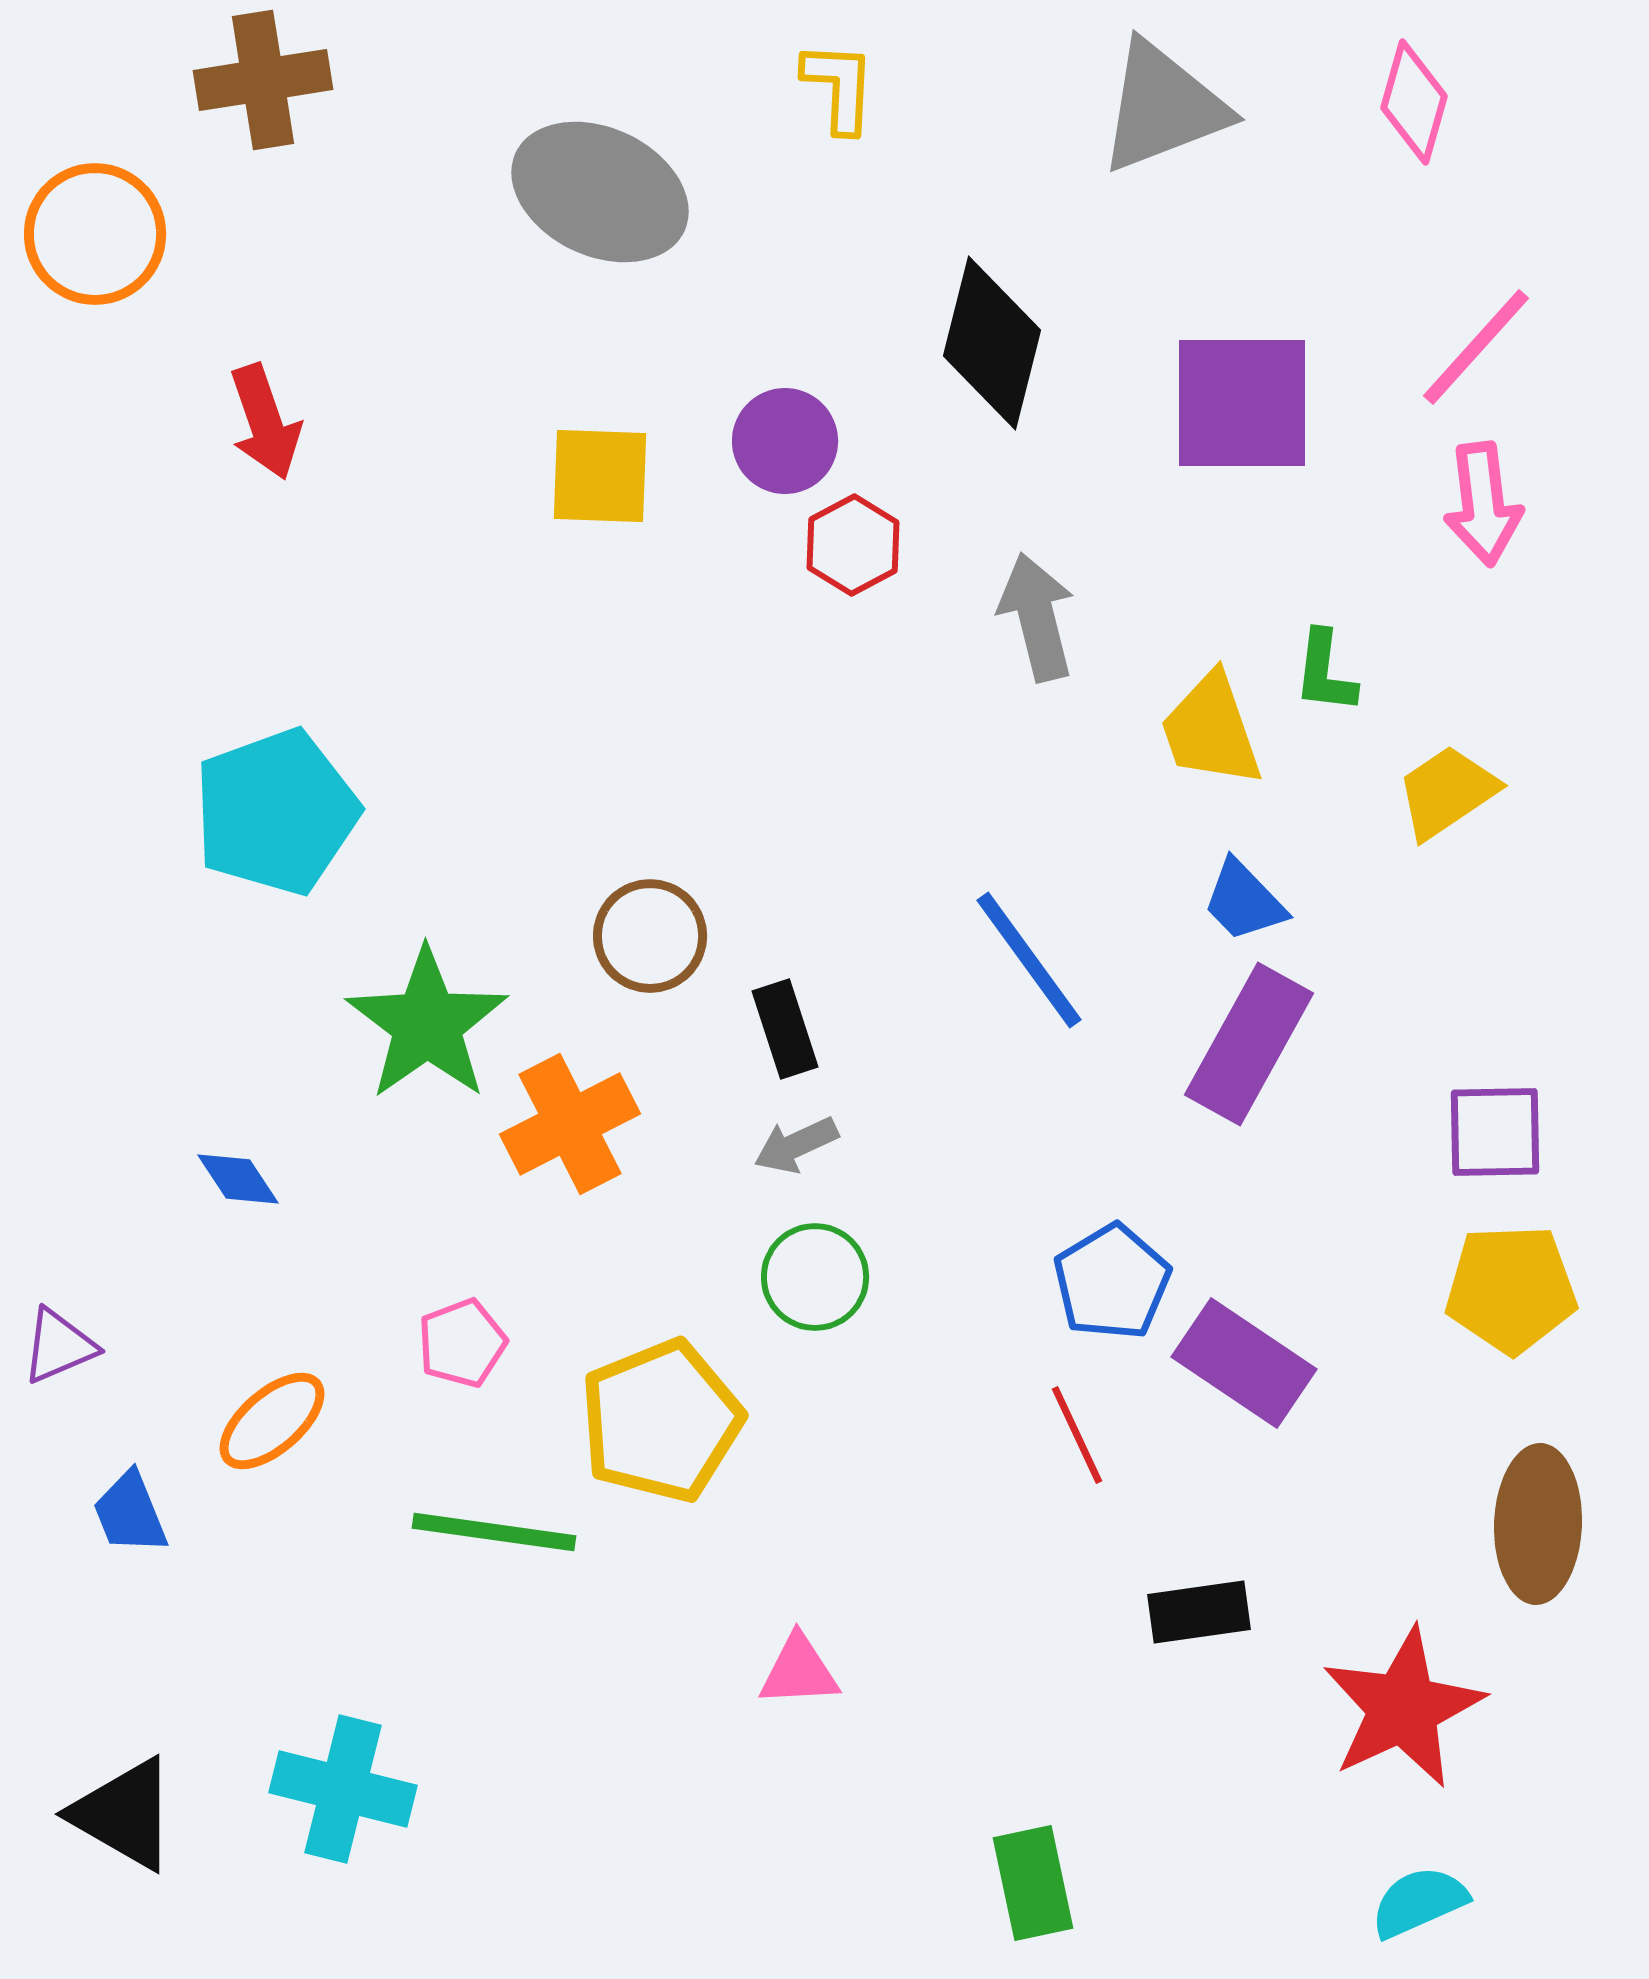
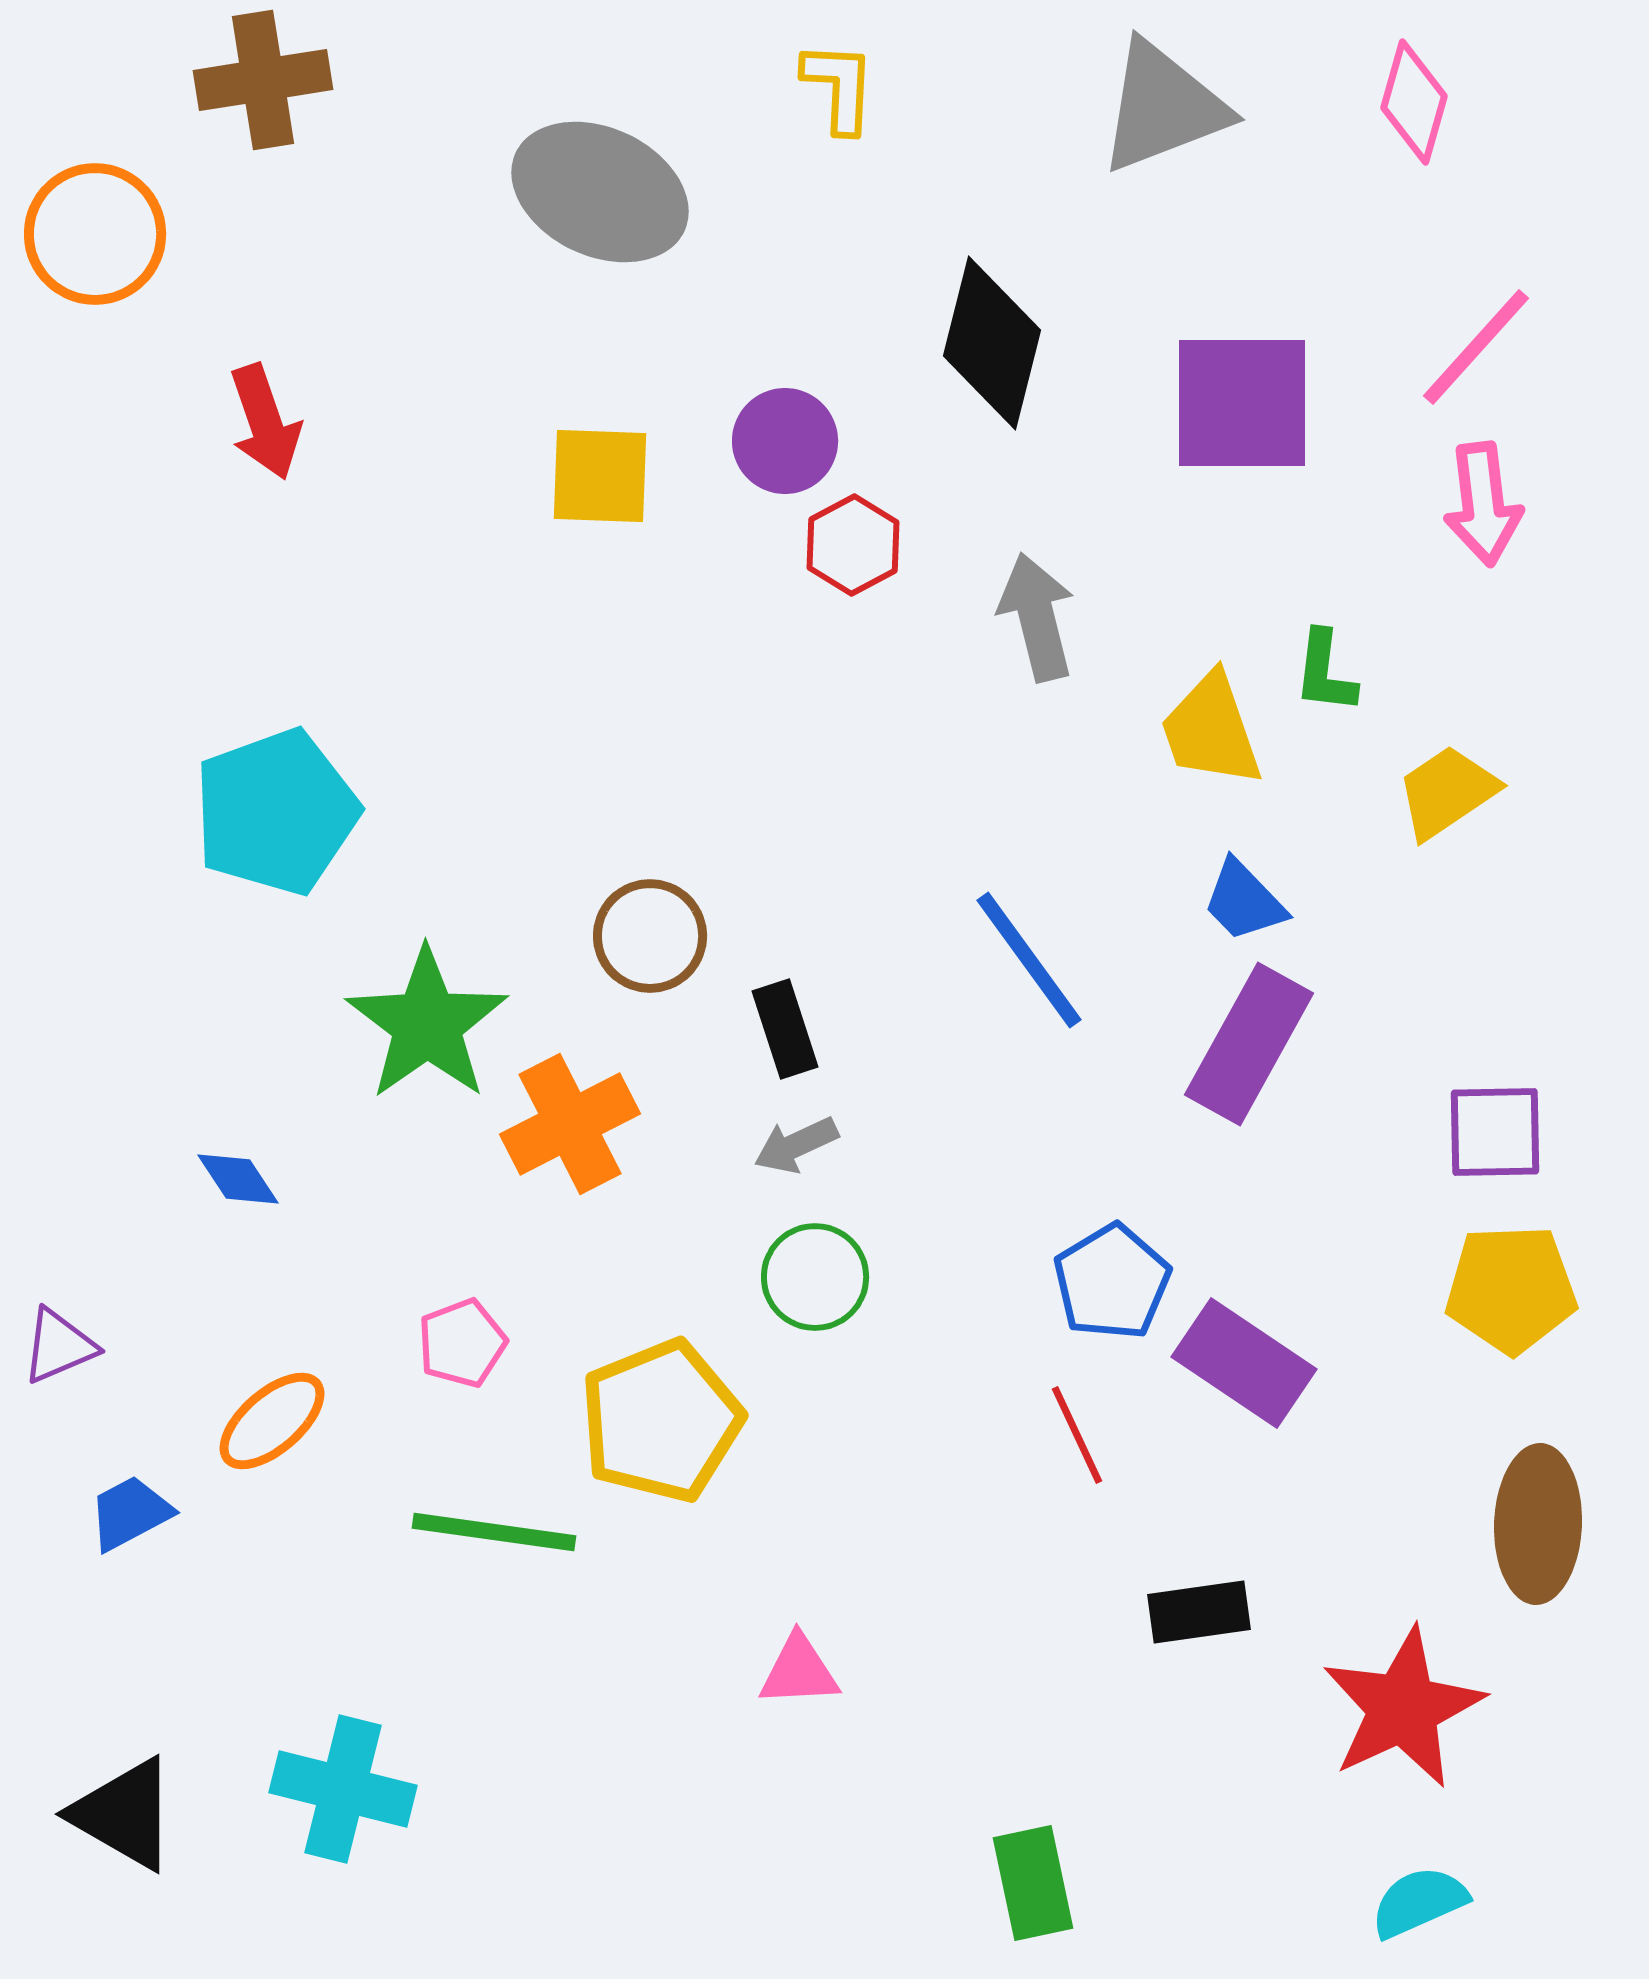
blue trapezoid at (130, 1513): rotated 84 degrees clockwise
